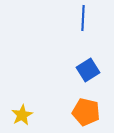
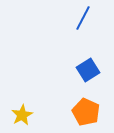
blue line: rotated 25 degrees clockwise
orange pentagon: rotated 12 degrees clockwise
